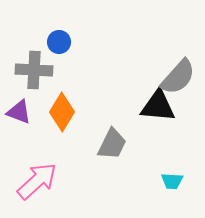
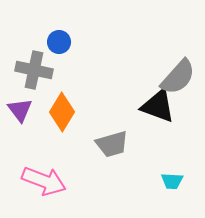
gray cross: rotated 9 degrees clockwise
black triangle: rotated 15 degrees clockwise
purple triangle: moved 1 px right, 2 px up; rotated 32 degrees clockwise
gray trapezoid: rotated 48 degrees clockwise
pink arrow: moved 7 px right; rotated 63 degrees clockwise
